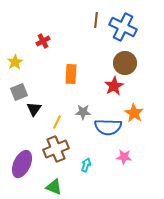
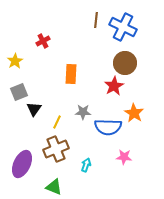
yellow star: moved 1 px up
